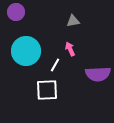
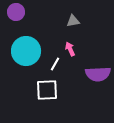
white line: moved 1 px up
